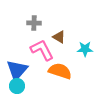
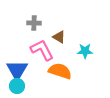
cyan star: moved 2 px down
blue triangle: rotated 10 degrees counterclockwise
